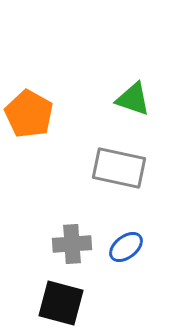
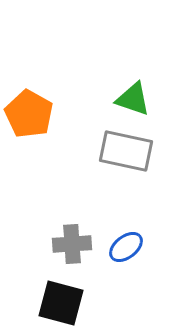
gray rectangle: moved 7 px right, 17 px up
